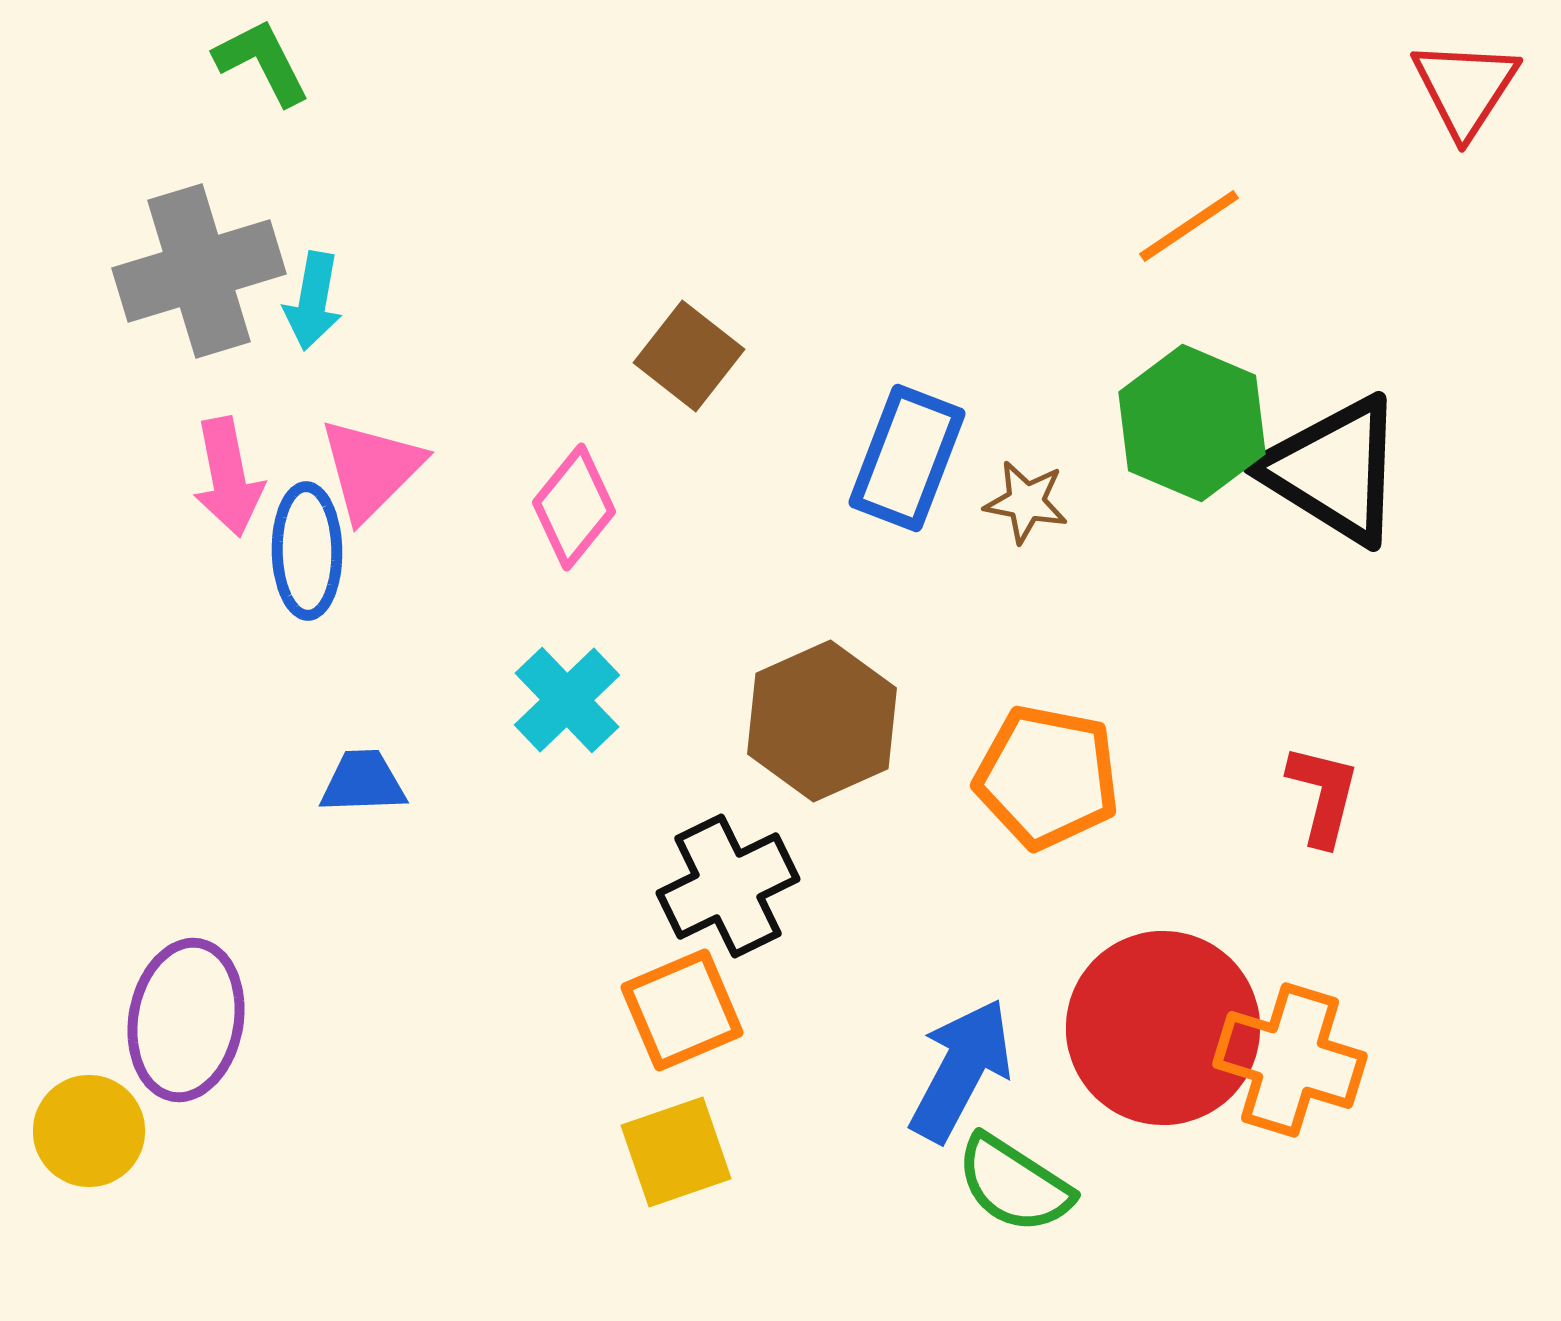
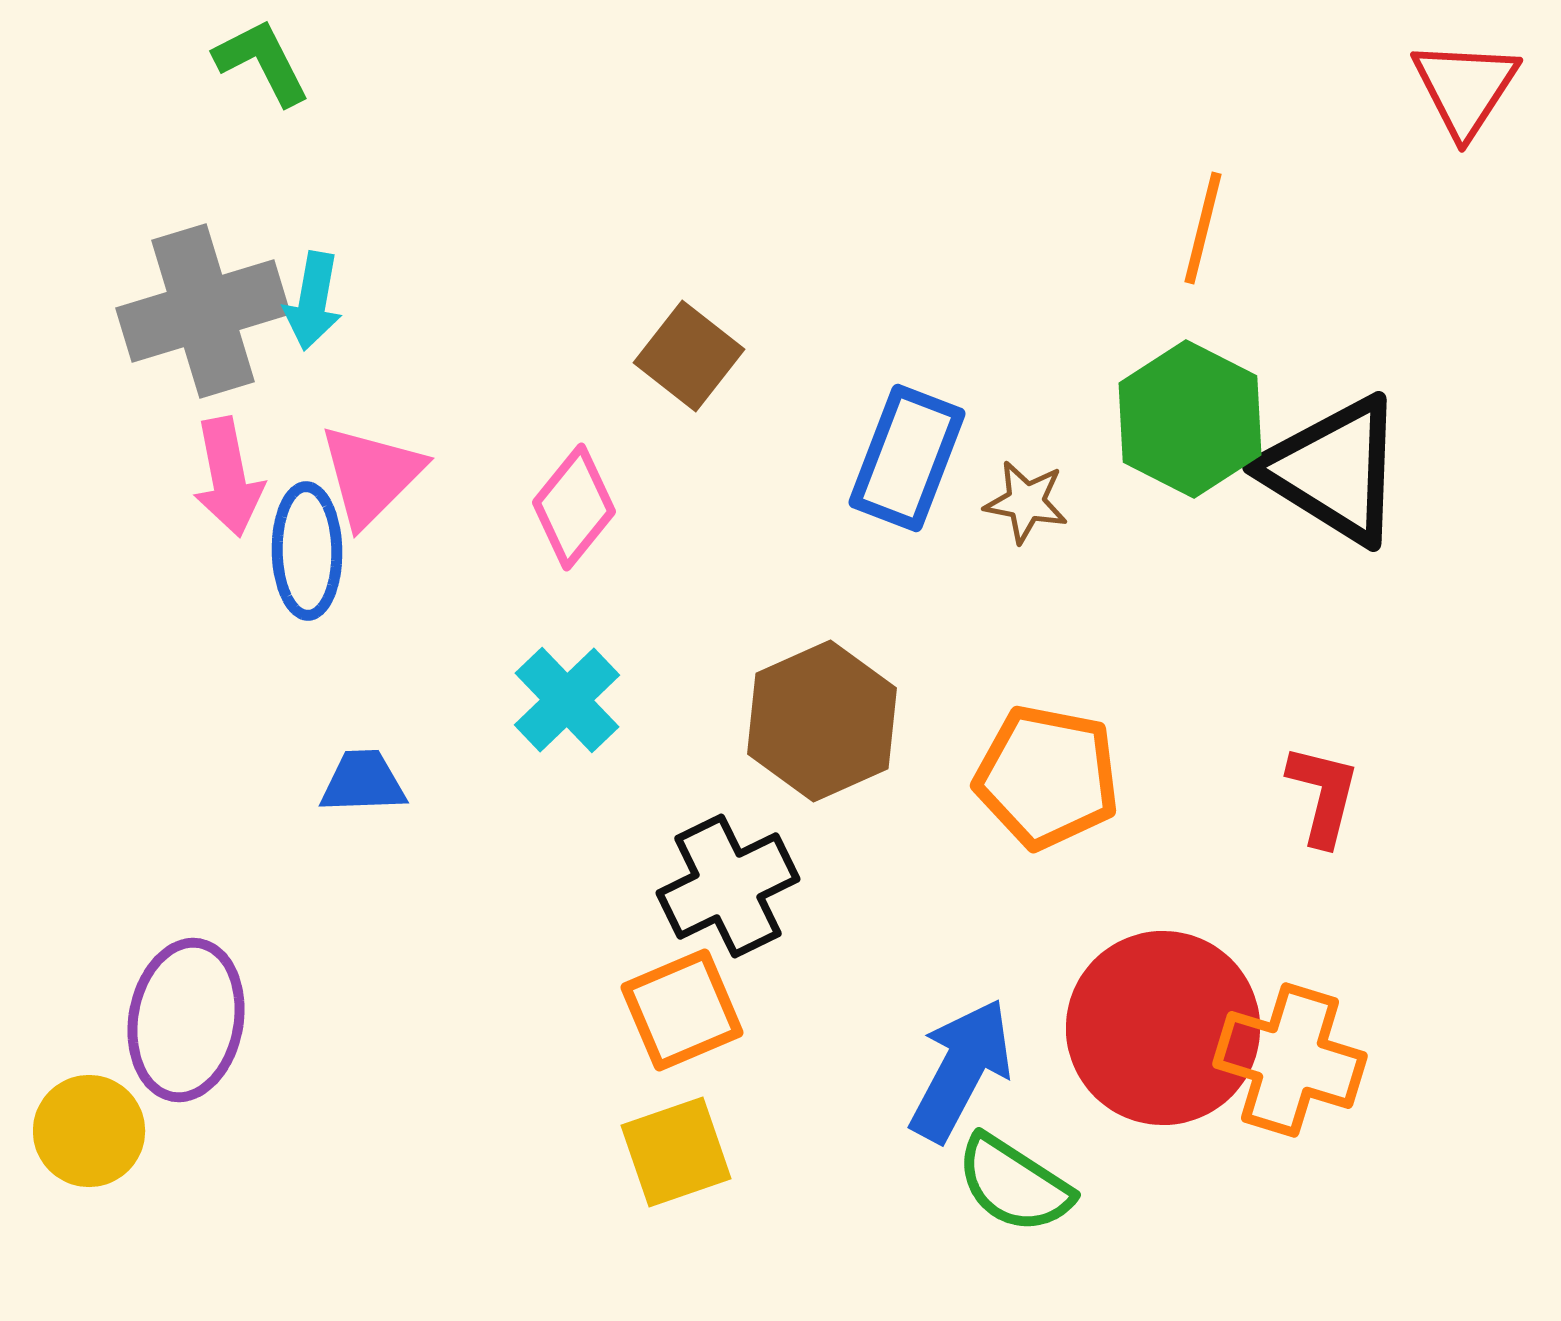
orange line: moved 14 px right, 2 px down; rotated 42 degrees counterclockwise
gray cross: moved 4 px right, 40 px down
green hexagon: moved 2 px left, 4 px up; rotated 4 degrees clockwise
pink triangle: moved 6 px down
